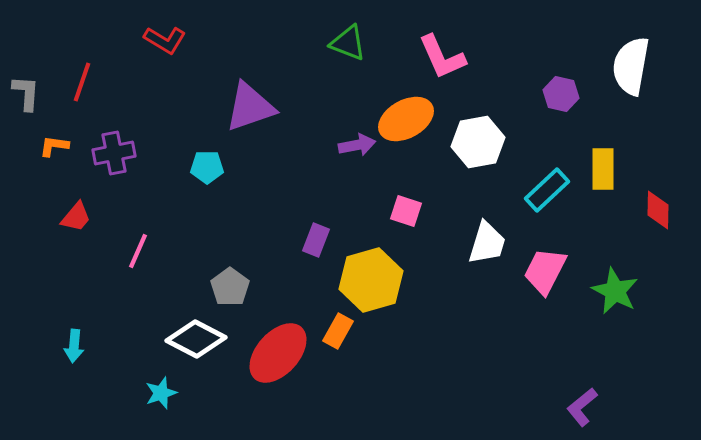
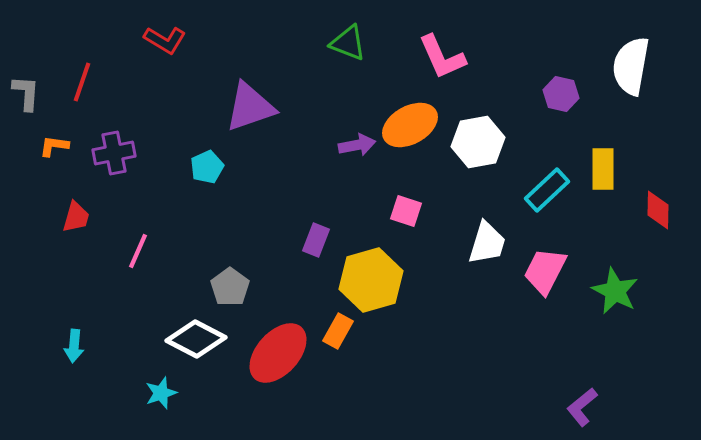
orange ellipse: moved 4 px right, 6 px down
cyan pentagon: rotated 24 degrees counterclockwise
red trapezoid: rotated 24 degrees counterclockwise
